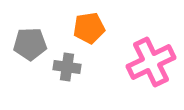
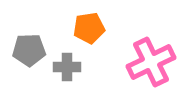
gray pentagon: moved 1 px left, 6 px down
gray cross: rotated 8 degrees counterclockwise
